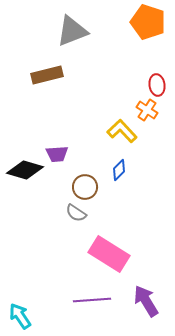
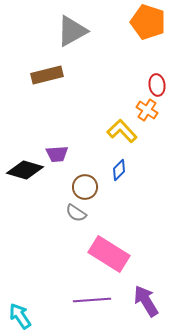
gray triangle: rotated 8 degrees counterclockwise
